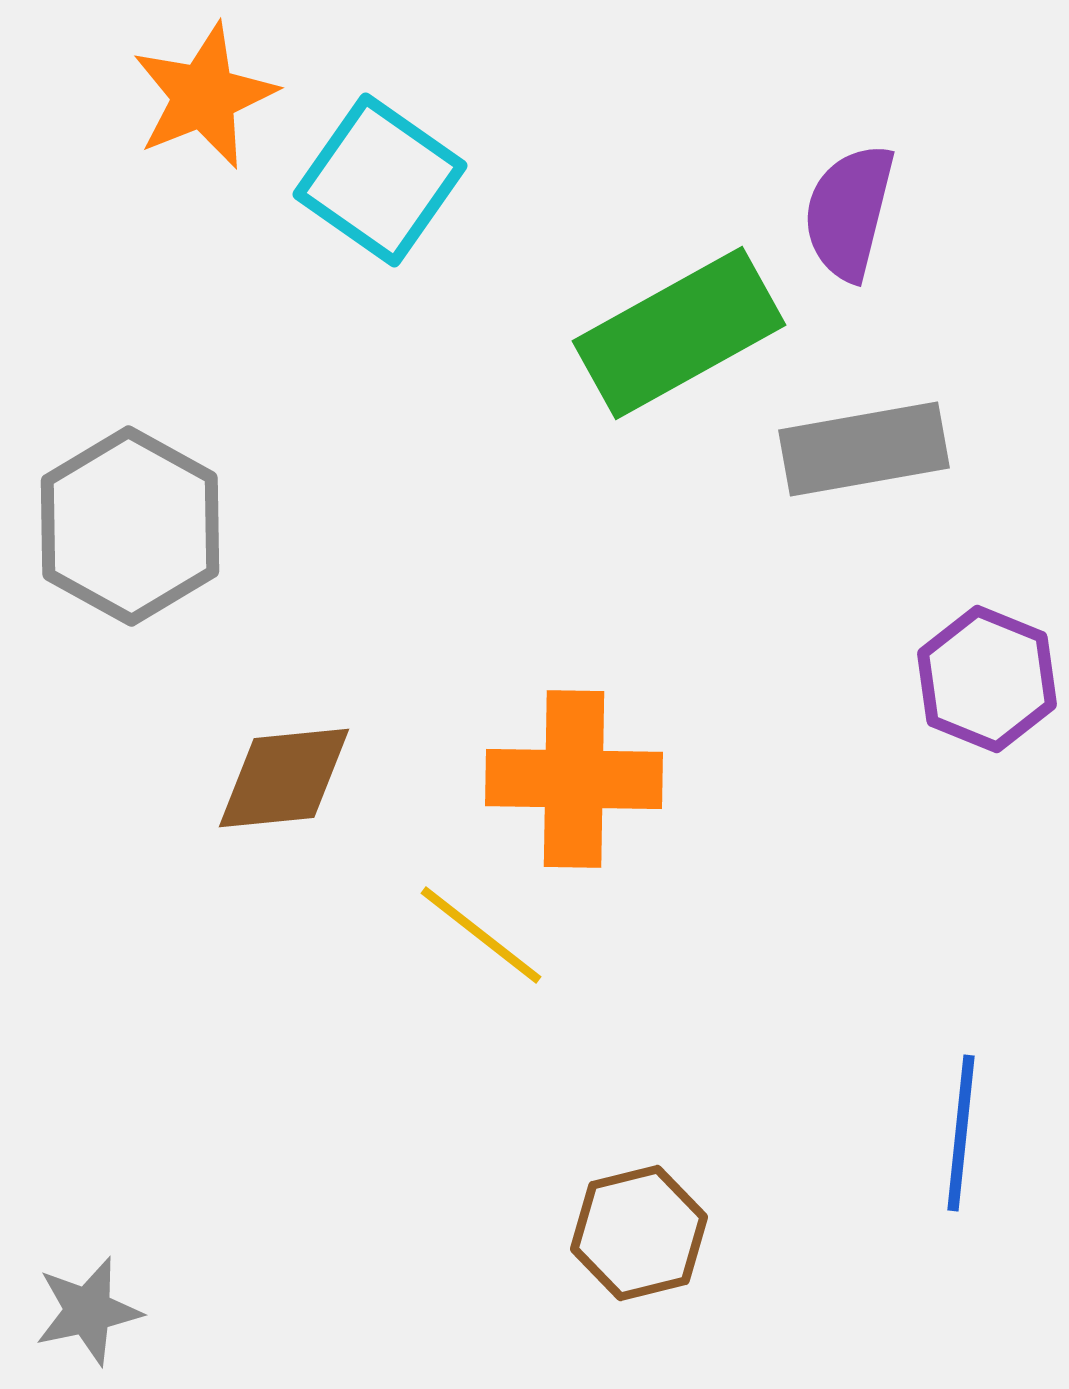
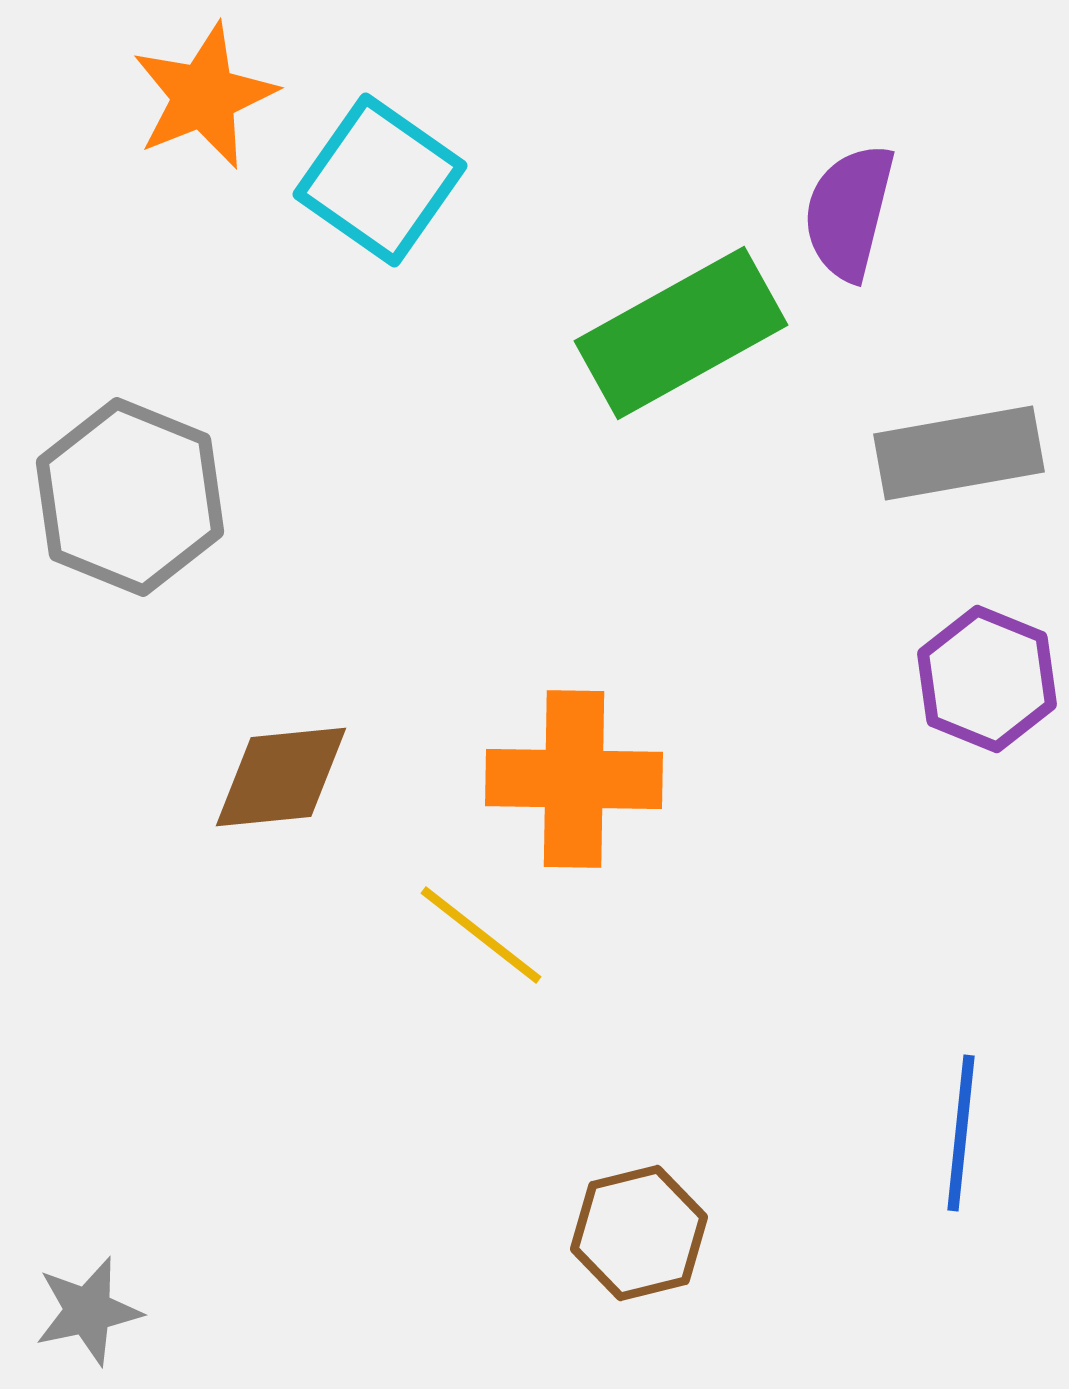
green rectangle: moved 2 px right
gray rectangle: moved 95 px right, 4 px down
gray hexagon: moved 29 px up; rotated 7 degrees counterclockwise
brown diamond: moved 3 px left, 1 px up
